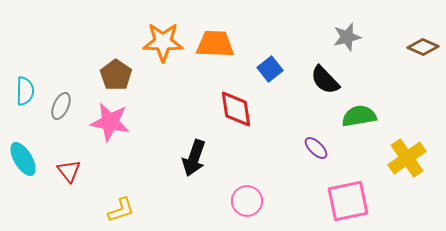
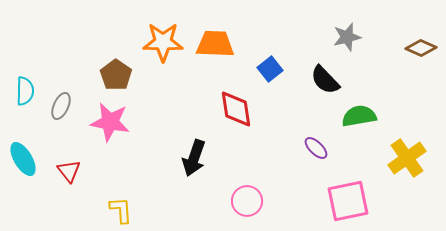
brown diamond: moved 2 px left, 1 px down
yellow L-shape: rotated 76 degrees counterclockwise
